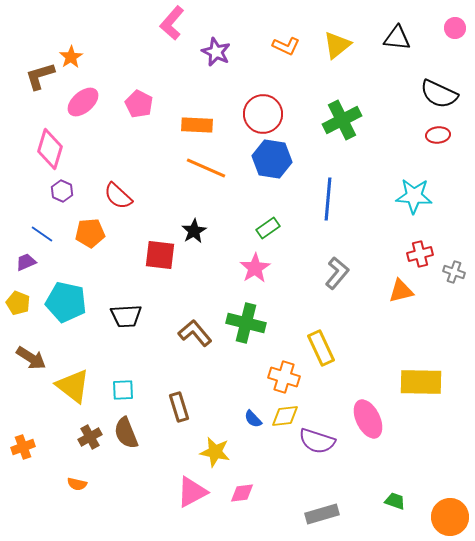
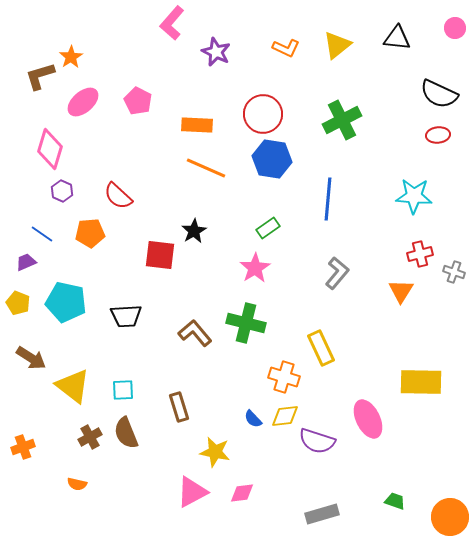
orange L-shape at (286, 46): moved 2 px down
pink pentagon at (139, 104): moved 1 px left, 3 px up
orange triangle at (401, 291): rotated 44 degrees counterclockwise
